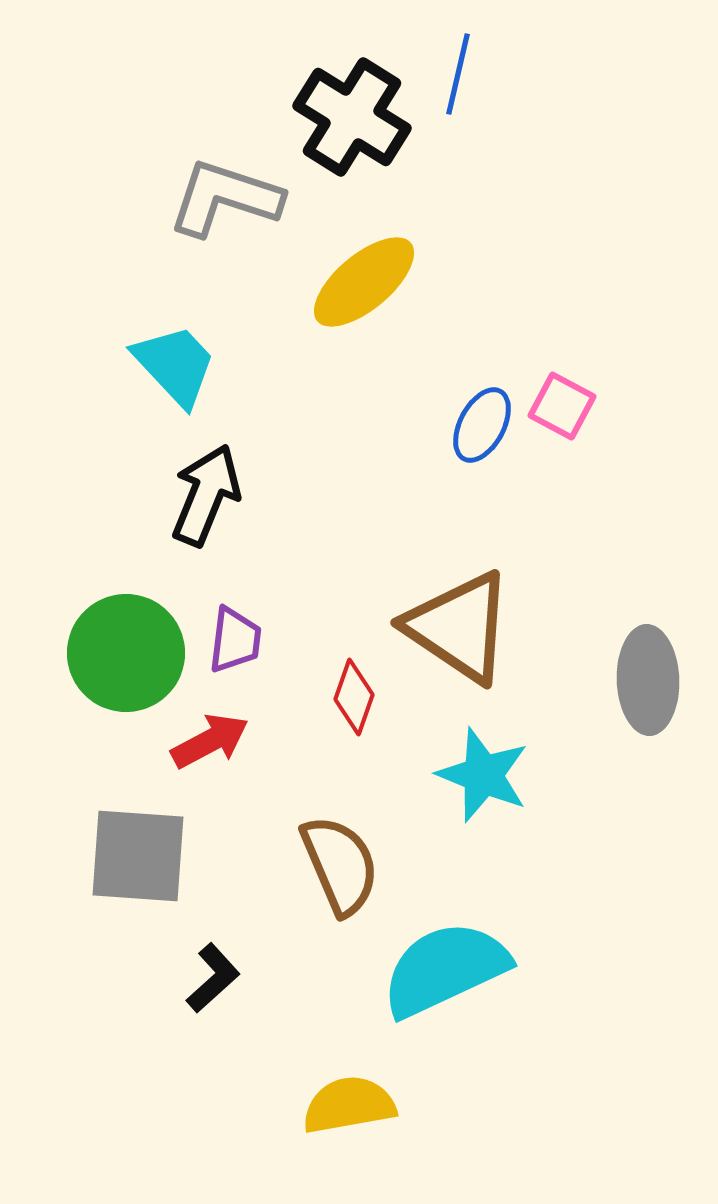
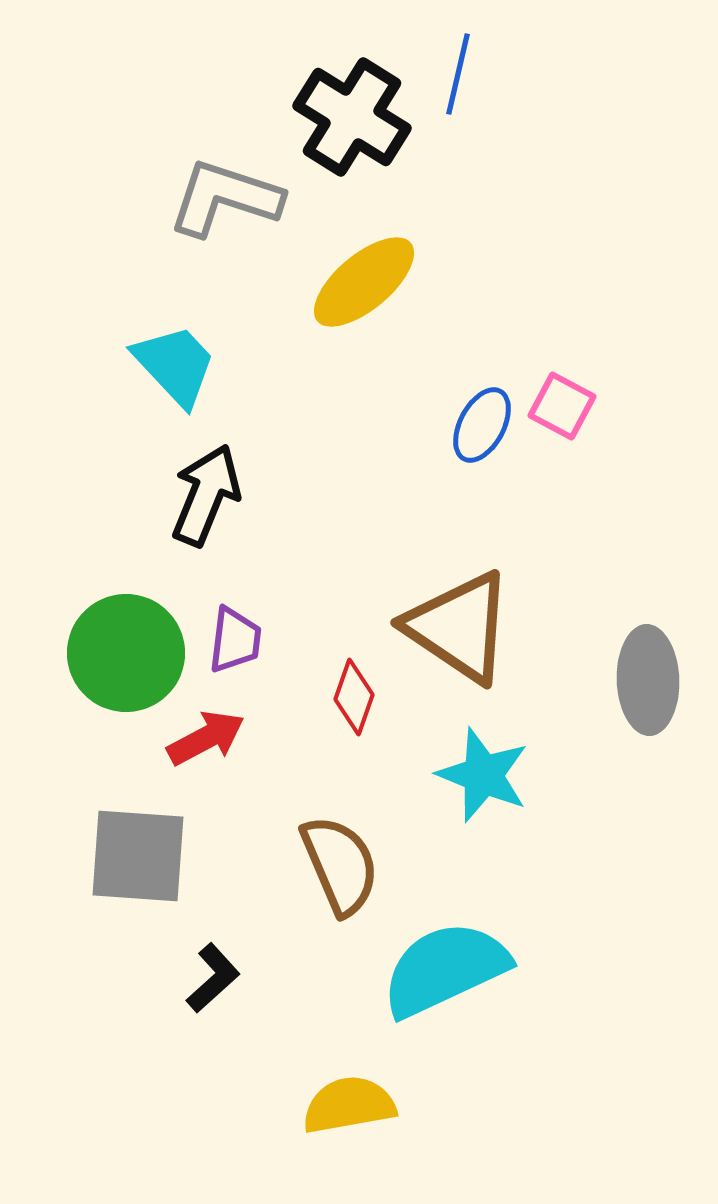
red arrow: moved 4 px left, 3 px up
